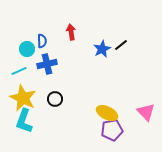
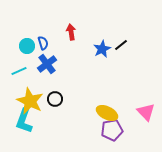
blue semicircle: moved 1 px right, 2 px down; rotated 16 degrees counterclockwise
cyan circle: moved 3 px up
blue cross: rotated 24 degrees counterclockwise
yellow star: moved 7 px right, 3 px down
